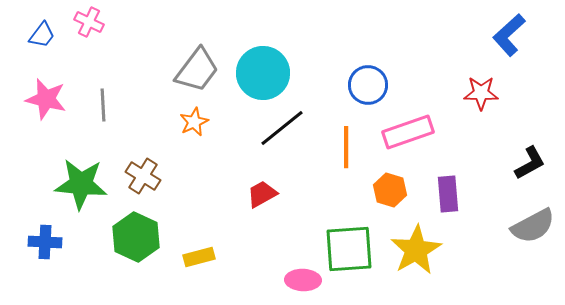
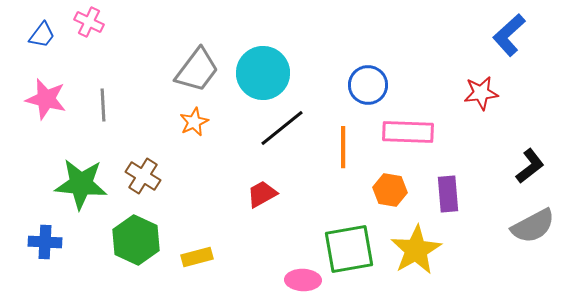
red star: rotated 8 degrees counterclockwise
pink rectangle: rotated 21 degrees clockwise
orange line: moved 3 px left
black L-shape: moved 3 px down; rotated 9 degrees counterclockwise
orange hexagon: rotated 8 degrees counterclockwise
green hexagon: moved 3 px down
green square: rotated 6 degrees counterclockwise
yellow rectangle: moved 2 px left
